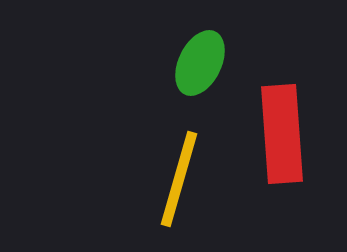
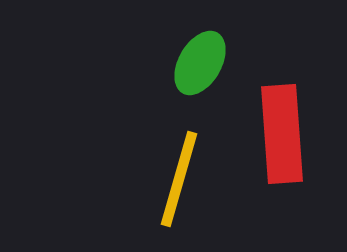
green ellipse: rotated 4 degrees clockwise
